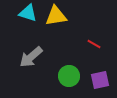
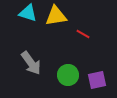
red line: moved 11 px left, 10 px up
gray arrow: moved 6 px down; rotated 85 degrees counterclockwise
green circle: moved 1 px left, 1 px up
purple square: moved 3 px left
